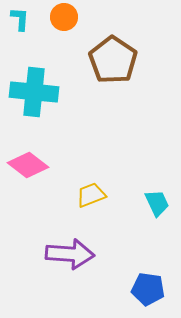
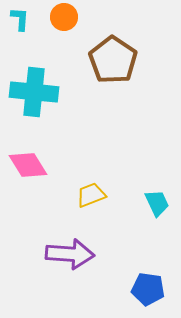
pink diamond: rotated 21 degrees clockwise
